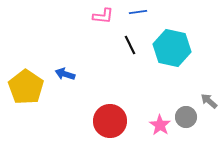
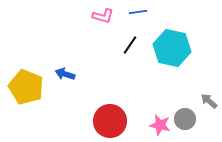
pink L-shape: rotated 10 degrees clockwise
black line: rotated 60 degrees clockwise
yellow pentagon: rotated 12 degrees counterclockwise
gray circle: moved 1 px left, 2 px down
pink star: rotated 20 degrees counterclockwise
